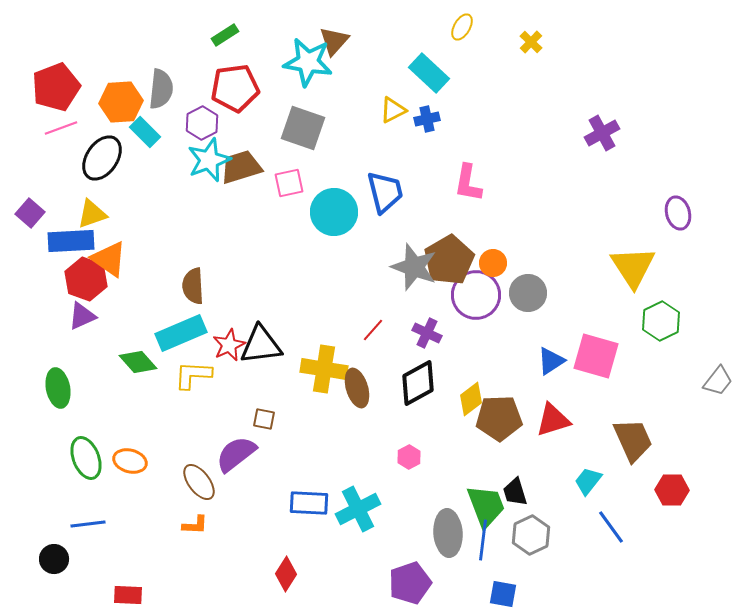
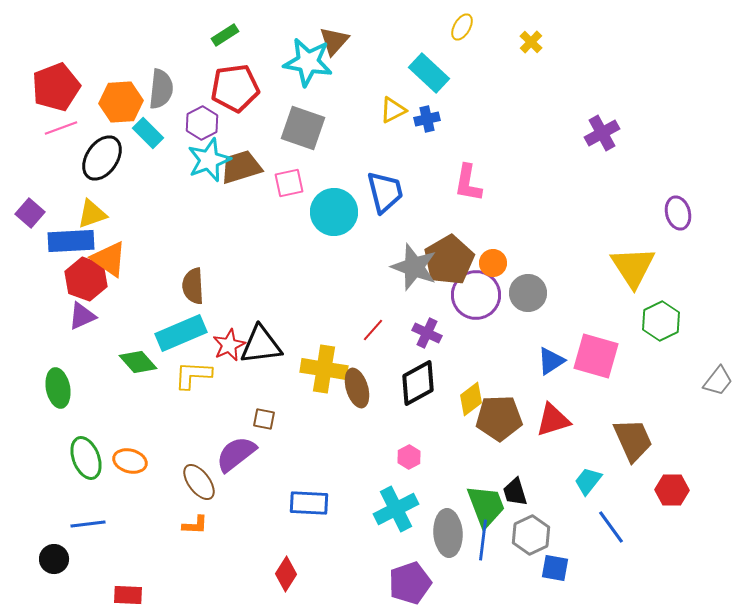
cyan rectangle at (145, 132): moved 3 px right, 1 px down
cyan cross at (358, 509): moved 38 px right
blue square at (503, 594): moved 52 px right, 26 px up
